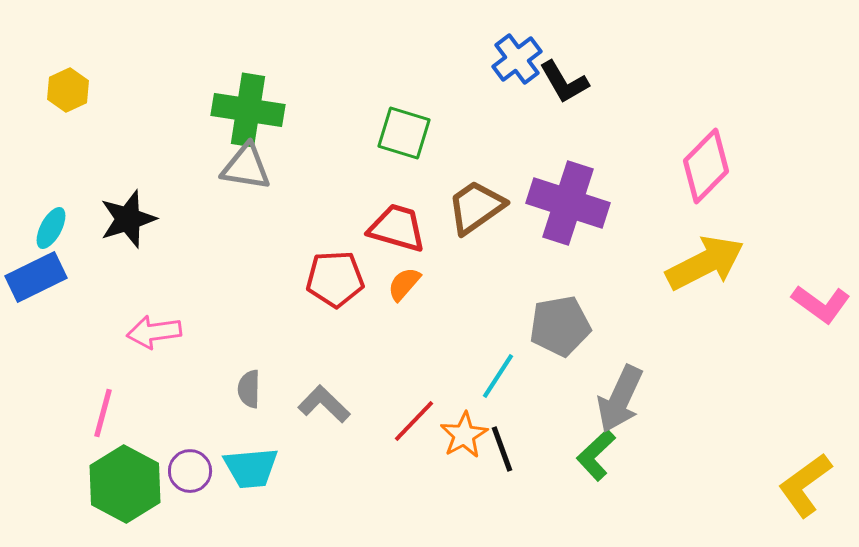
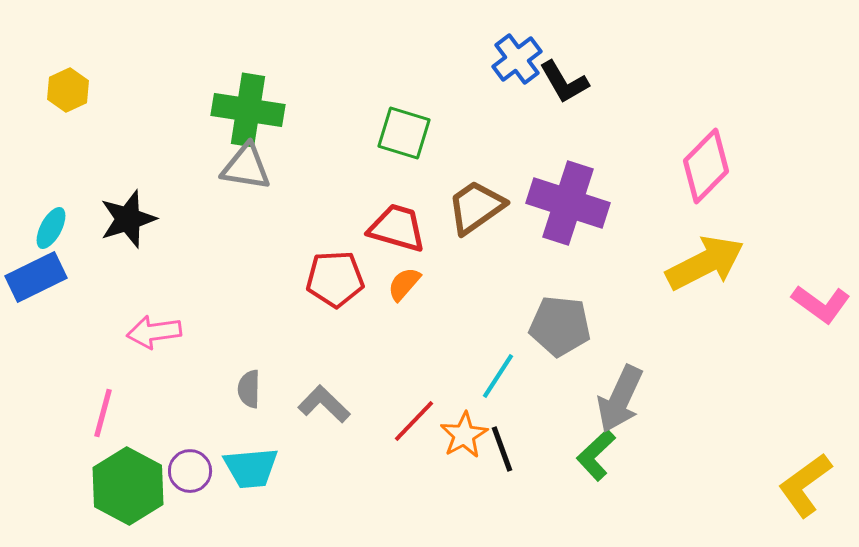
gray pentagon: rotated 16 degrees clockwise
green hexagon: moved 3 px right, 2 px down
